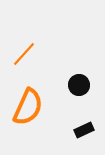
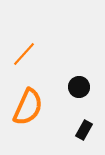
black circle: moved 2 px down
black rectangle: rotated 36 degrees counterclockwise
